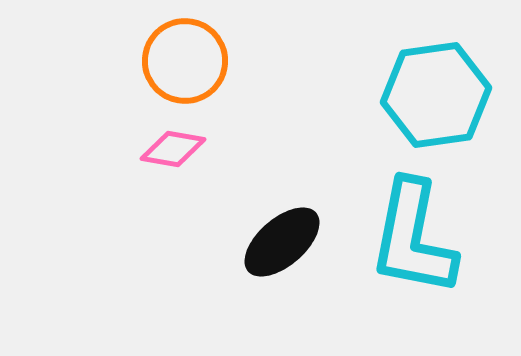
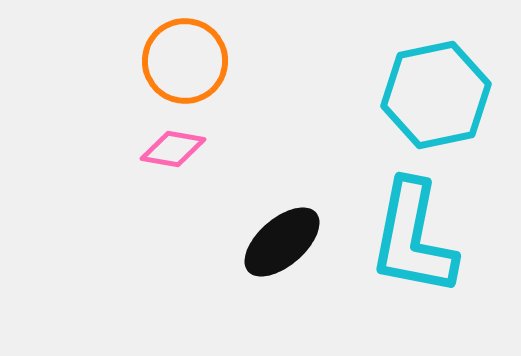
cyan hexagon: rotated 4 degrees counterclockwise
